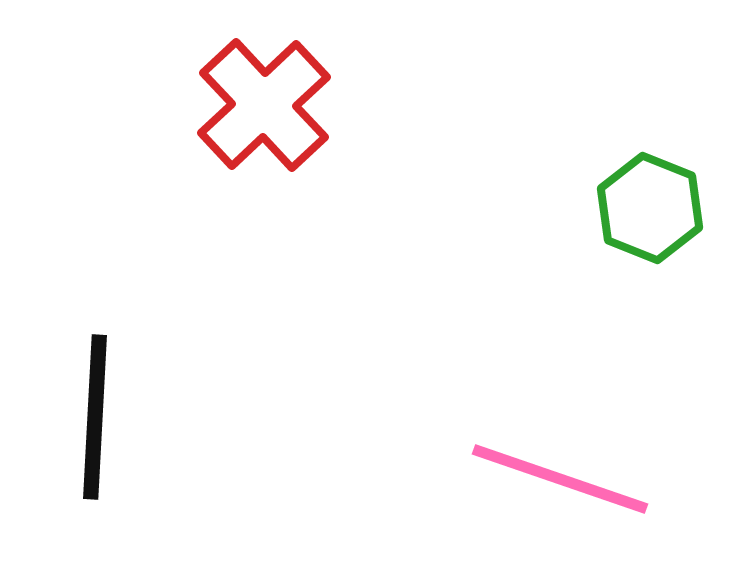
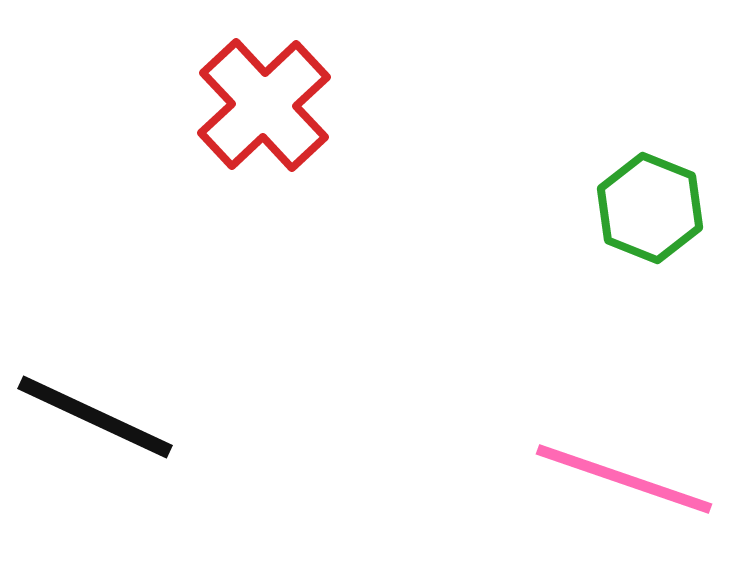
black line: rotated 68 degrees counterclockwise
pink line: moved 64 px right
